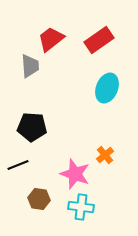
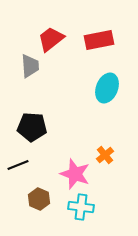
red rectangle: rotated 24 degrees clockwise
brown hexagon: rotated 15 degrees clockwise
